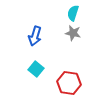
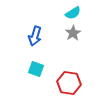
cyan semicircle: rotated 140 degrees counterclockwise
gray star: rotated 28 degrees clockwise
cyan square: rotated 21 degrees counterclockwise
